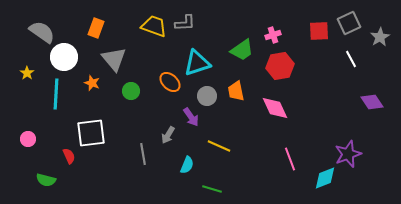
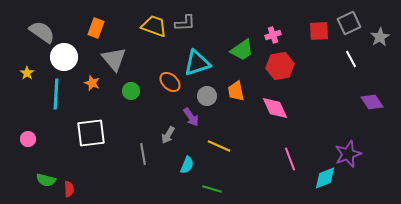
red semicircle: moved 33 px down; rotated 21 degrees clockwise
